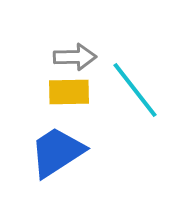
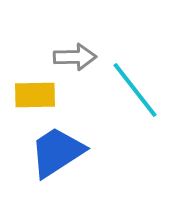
yellow rectangle: moved 34 px left, 3 px down
